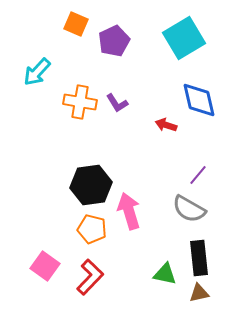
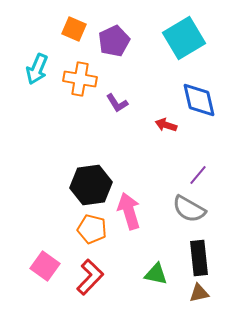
orange square: moved 2 px left, 5 px down
cyan arrow: moved 3 px up; rotated 20 degrees counterclockwise
orange cross: moved 23 px up
green triangle: moved 9 px left
